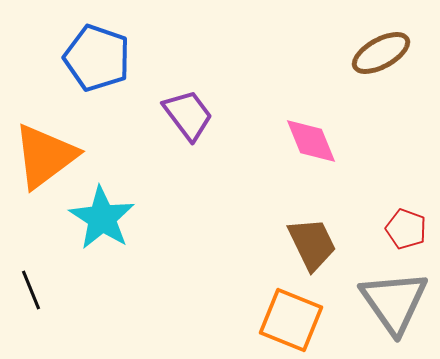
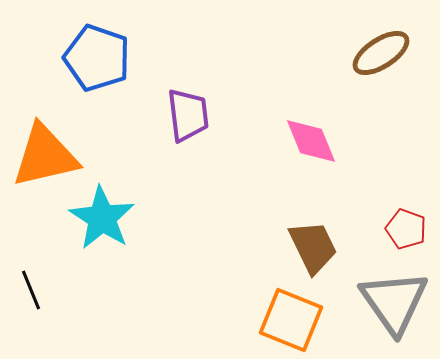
brown ellipse: rotated 4 degrees counterclockwise
purple trapezoid: rotated 30 degrees clockwise
orange triangle: rotated 24 degrees clockwise
brown trapezoid: moved 1 px right, 3 px down
